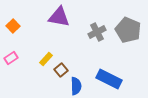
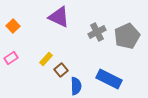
purple triangle: rotated 15 degrees clockwise
gray pentagon: moved 1 px left, 6 px down; rotated 25 degrees clockwise
